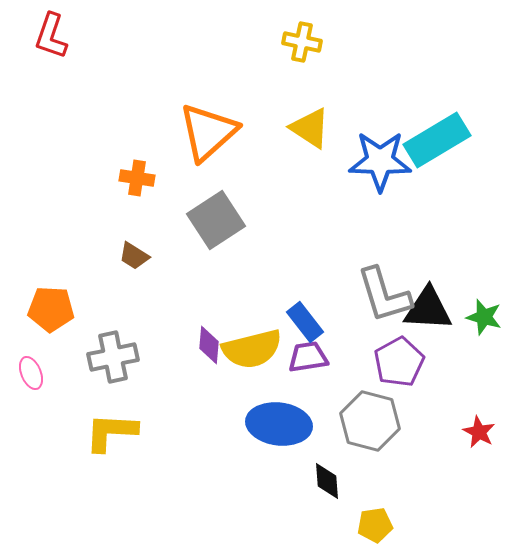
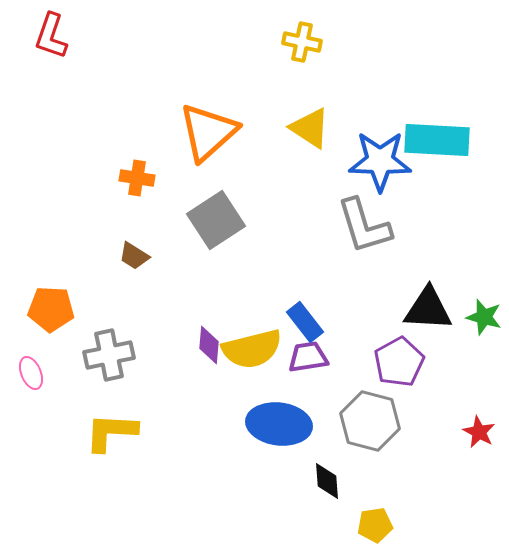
cyan rectangle: rotated 34 degrees clockwise
gray L-shape: moved 20 px left, 69 px up
gray cross: moved 4 px left, 2 px up
